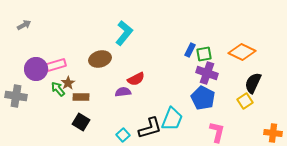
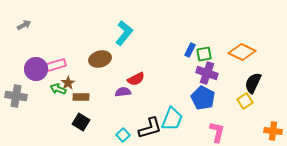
green arrow: rotated 28 degrees counterclockwise
orange cross: moved 2 px up
